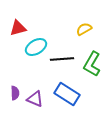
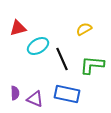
cyan ellipse: moved 2 px right, 1 px up
black line: rotated 70 degrees clockwise
green L-shape: moved 1 px down; rotated 65 degrees clockwise
blue rectangle: rotated 20 degrees counterclockwise
